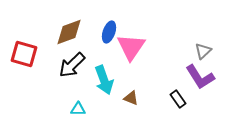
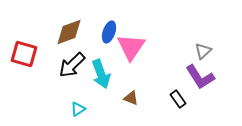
cyan arrow: moved 3 px left, 6 px up
cyan triangle: rotated 35 degrees counterclockwise
